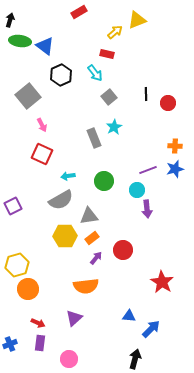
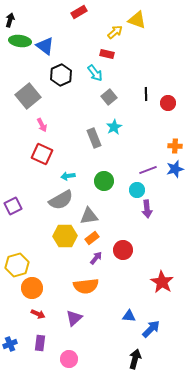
yellow triangle at (137, 20): rotated 42 degrees clockwise
orange circle at (28, 289): moved 4 px right, 1 px up
red arrow at (38, 323): moved 9 px up
